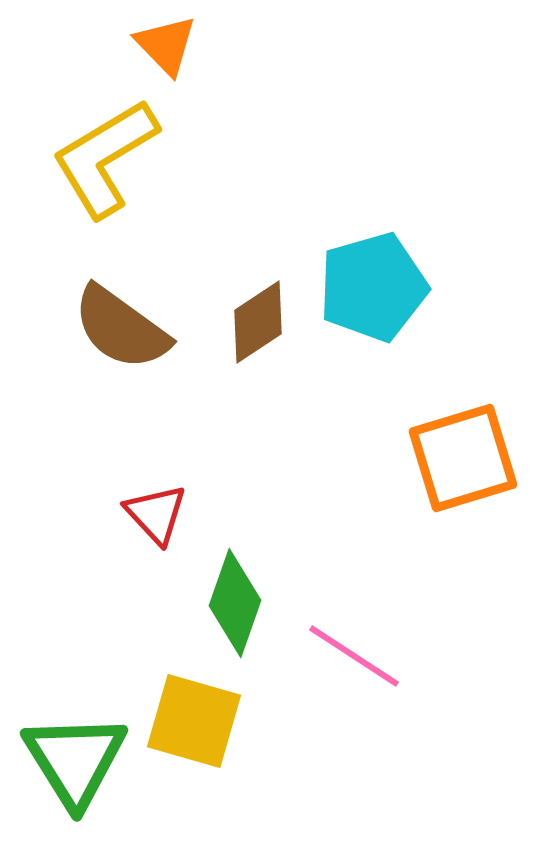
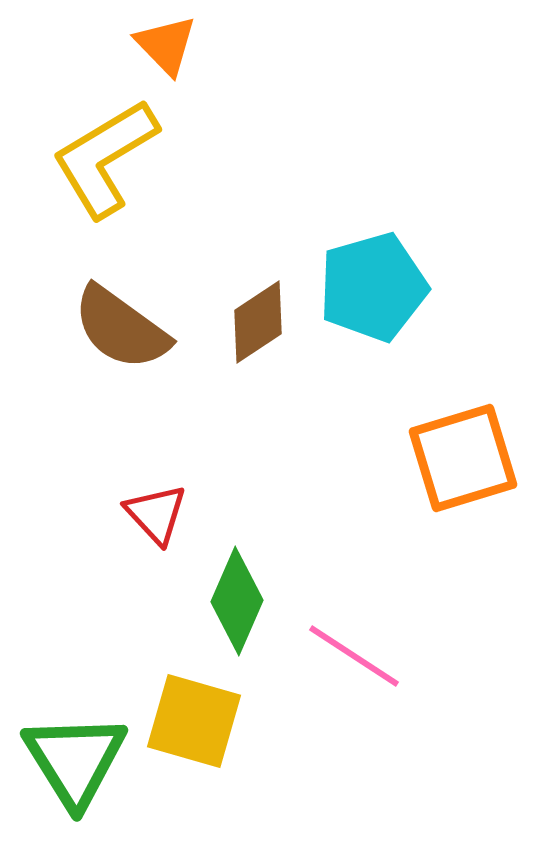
green diamond: moved 2 px right, 2 px up; rotated 4 degrees clockwise
